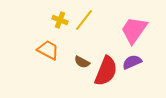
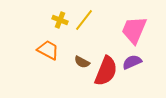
pink trapezoid: rotated 12 degrees counterclockwise
